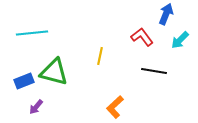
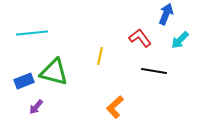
red L-shape: moved 2 px left, 1 px down
